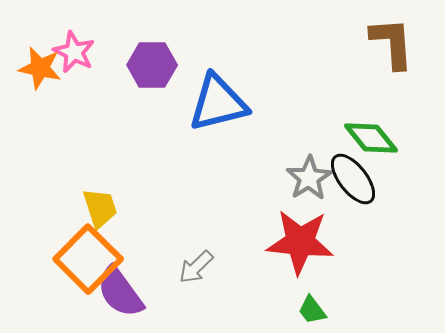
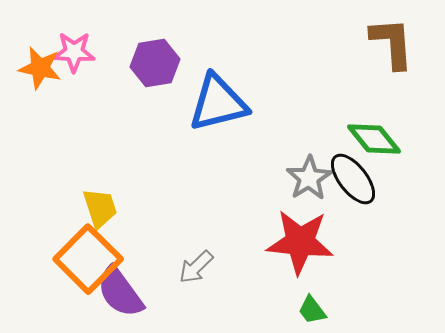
pink star: rotated 24 degrees counterclockwise
purple hexagon: moved 3 px right, 2 px up; rotated 9 degrees counterclockwise
green diamond: moved 3 px right, 1 px down
